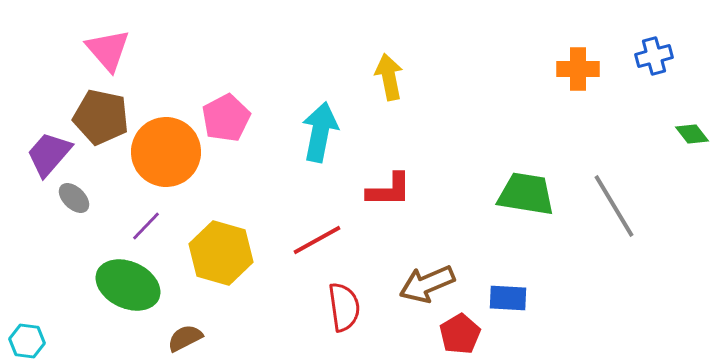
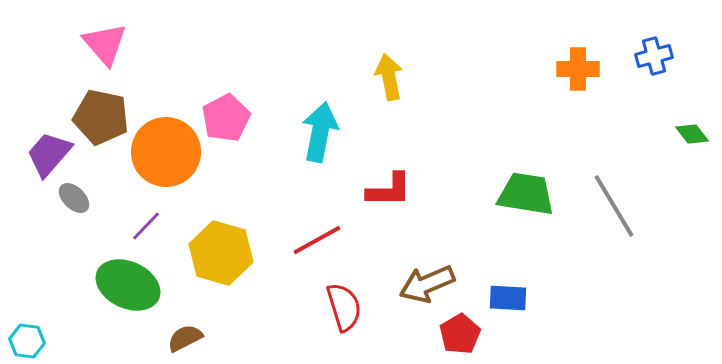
pink triangle: moved 3 px left, 6 px up
red semicircle: rotated 9 degrees counterclockwise
